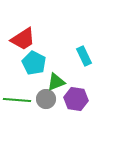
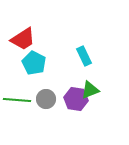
green triangle: moved 34 px right, 8 px down
